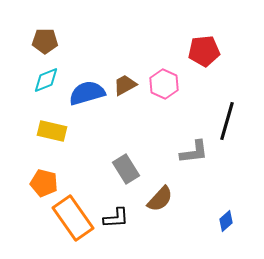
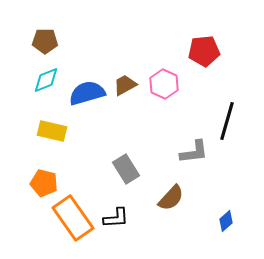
brown semicircle: moved 11 px right, 1 px up
